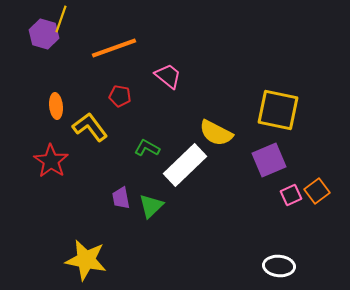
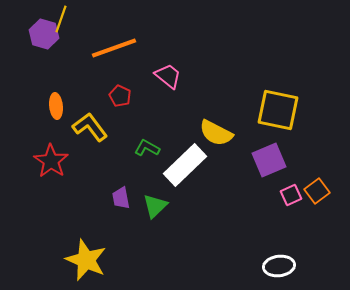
red pentagon: rotated 15 degrees clockwise
green triangle: moved 4 px right
yellow star: rotated 12 degrees clockwise
white ellipse: rotated 12 degrees counterclockwise
